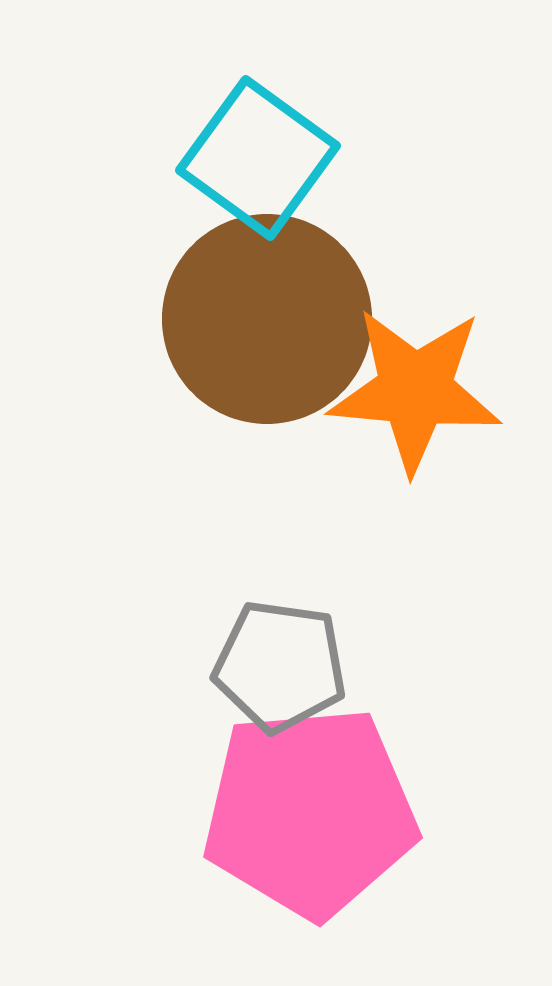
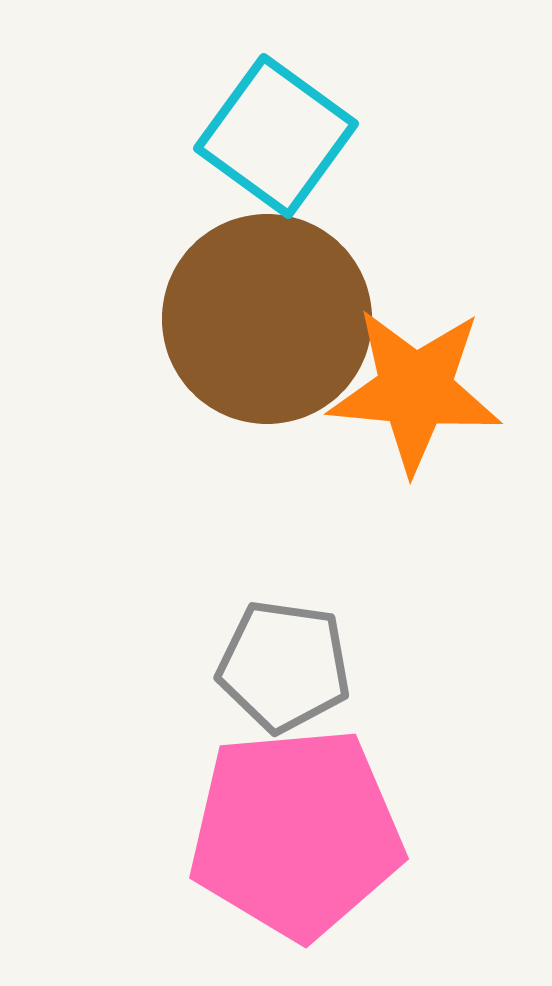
cyan square: moved 18 px right, 22 px up
gray pentagon: moved 4 px right
pink pentagon: moved 14 px left, 21 px down
